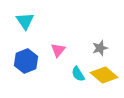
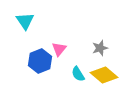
pink triangle: moved 1 px right, 1 px up
blue hexagon: moved 14 px right
